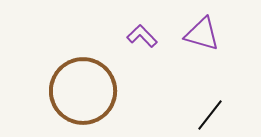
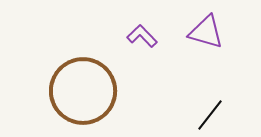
purple triangle: moved 4 px right, 2 px up
